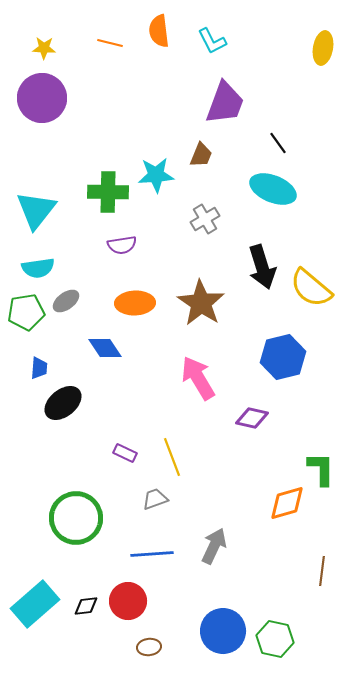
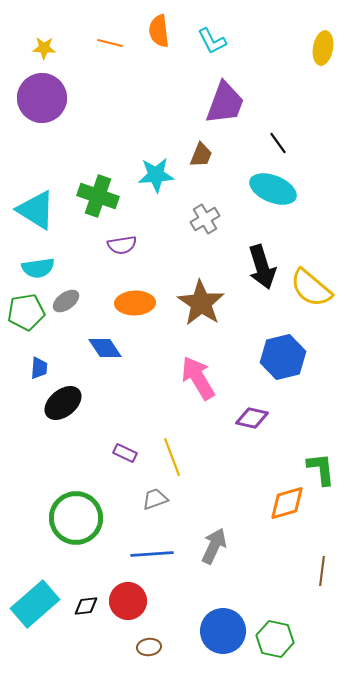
green cross at (108, 192): moved 10 px left, 4 px down; rotated 18 degrees clockwise
cyan triangle at (36, 210): rotated 36 degrees counterclockwise
green L-shape at (321, 469): rotated 6 degrees counterclockwise
